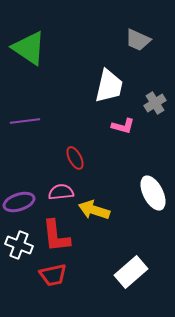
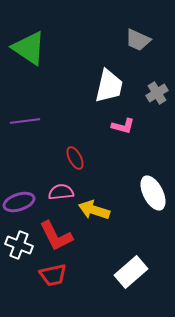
gray cross: moved 2 px right, 10 px up
red L-shape: rotated 21 degrees counterclockwise
